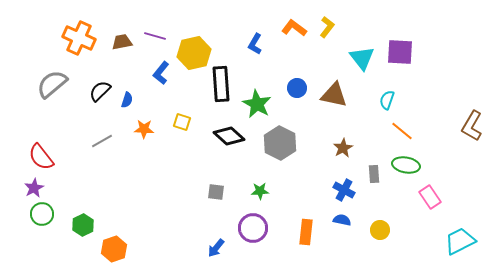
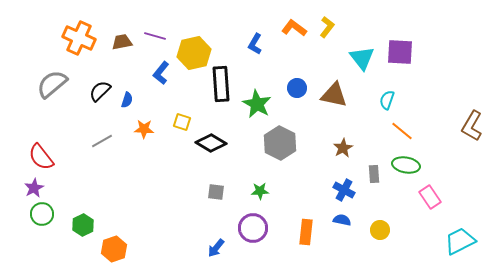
black diamond at (229, 136): moved 18 px left, 7 px down; rotated 12 degrees counterclockwise
